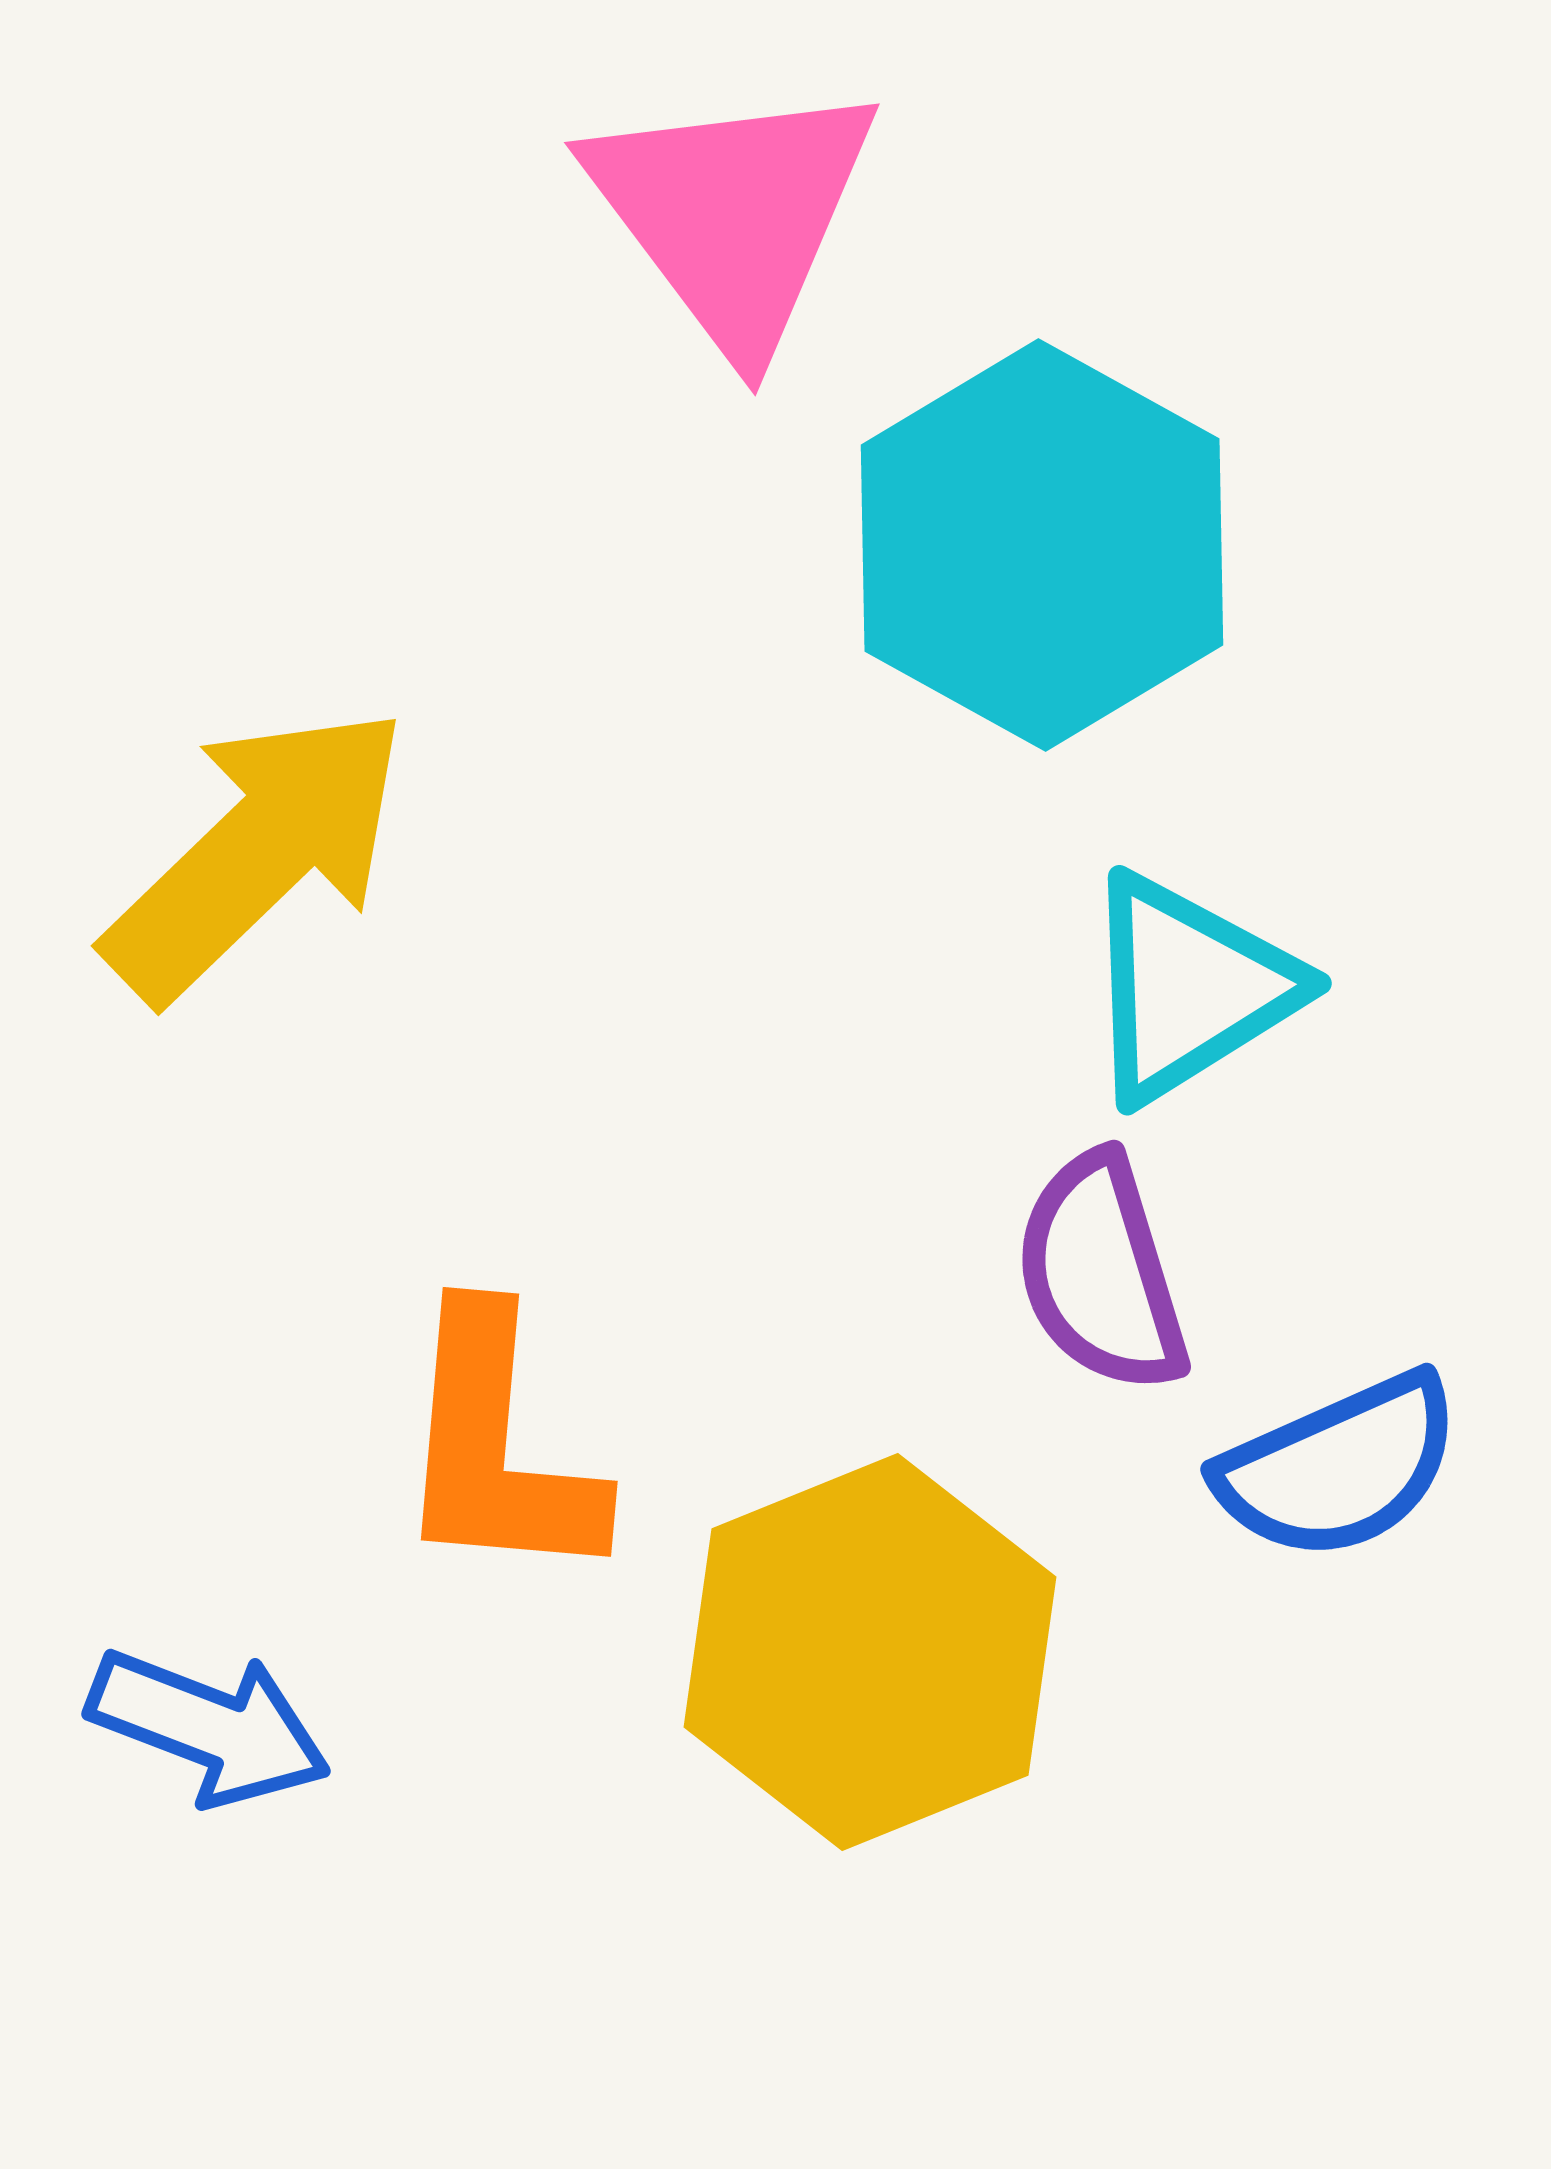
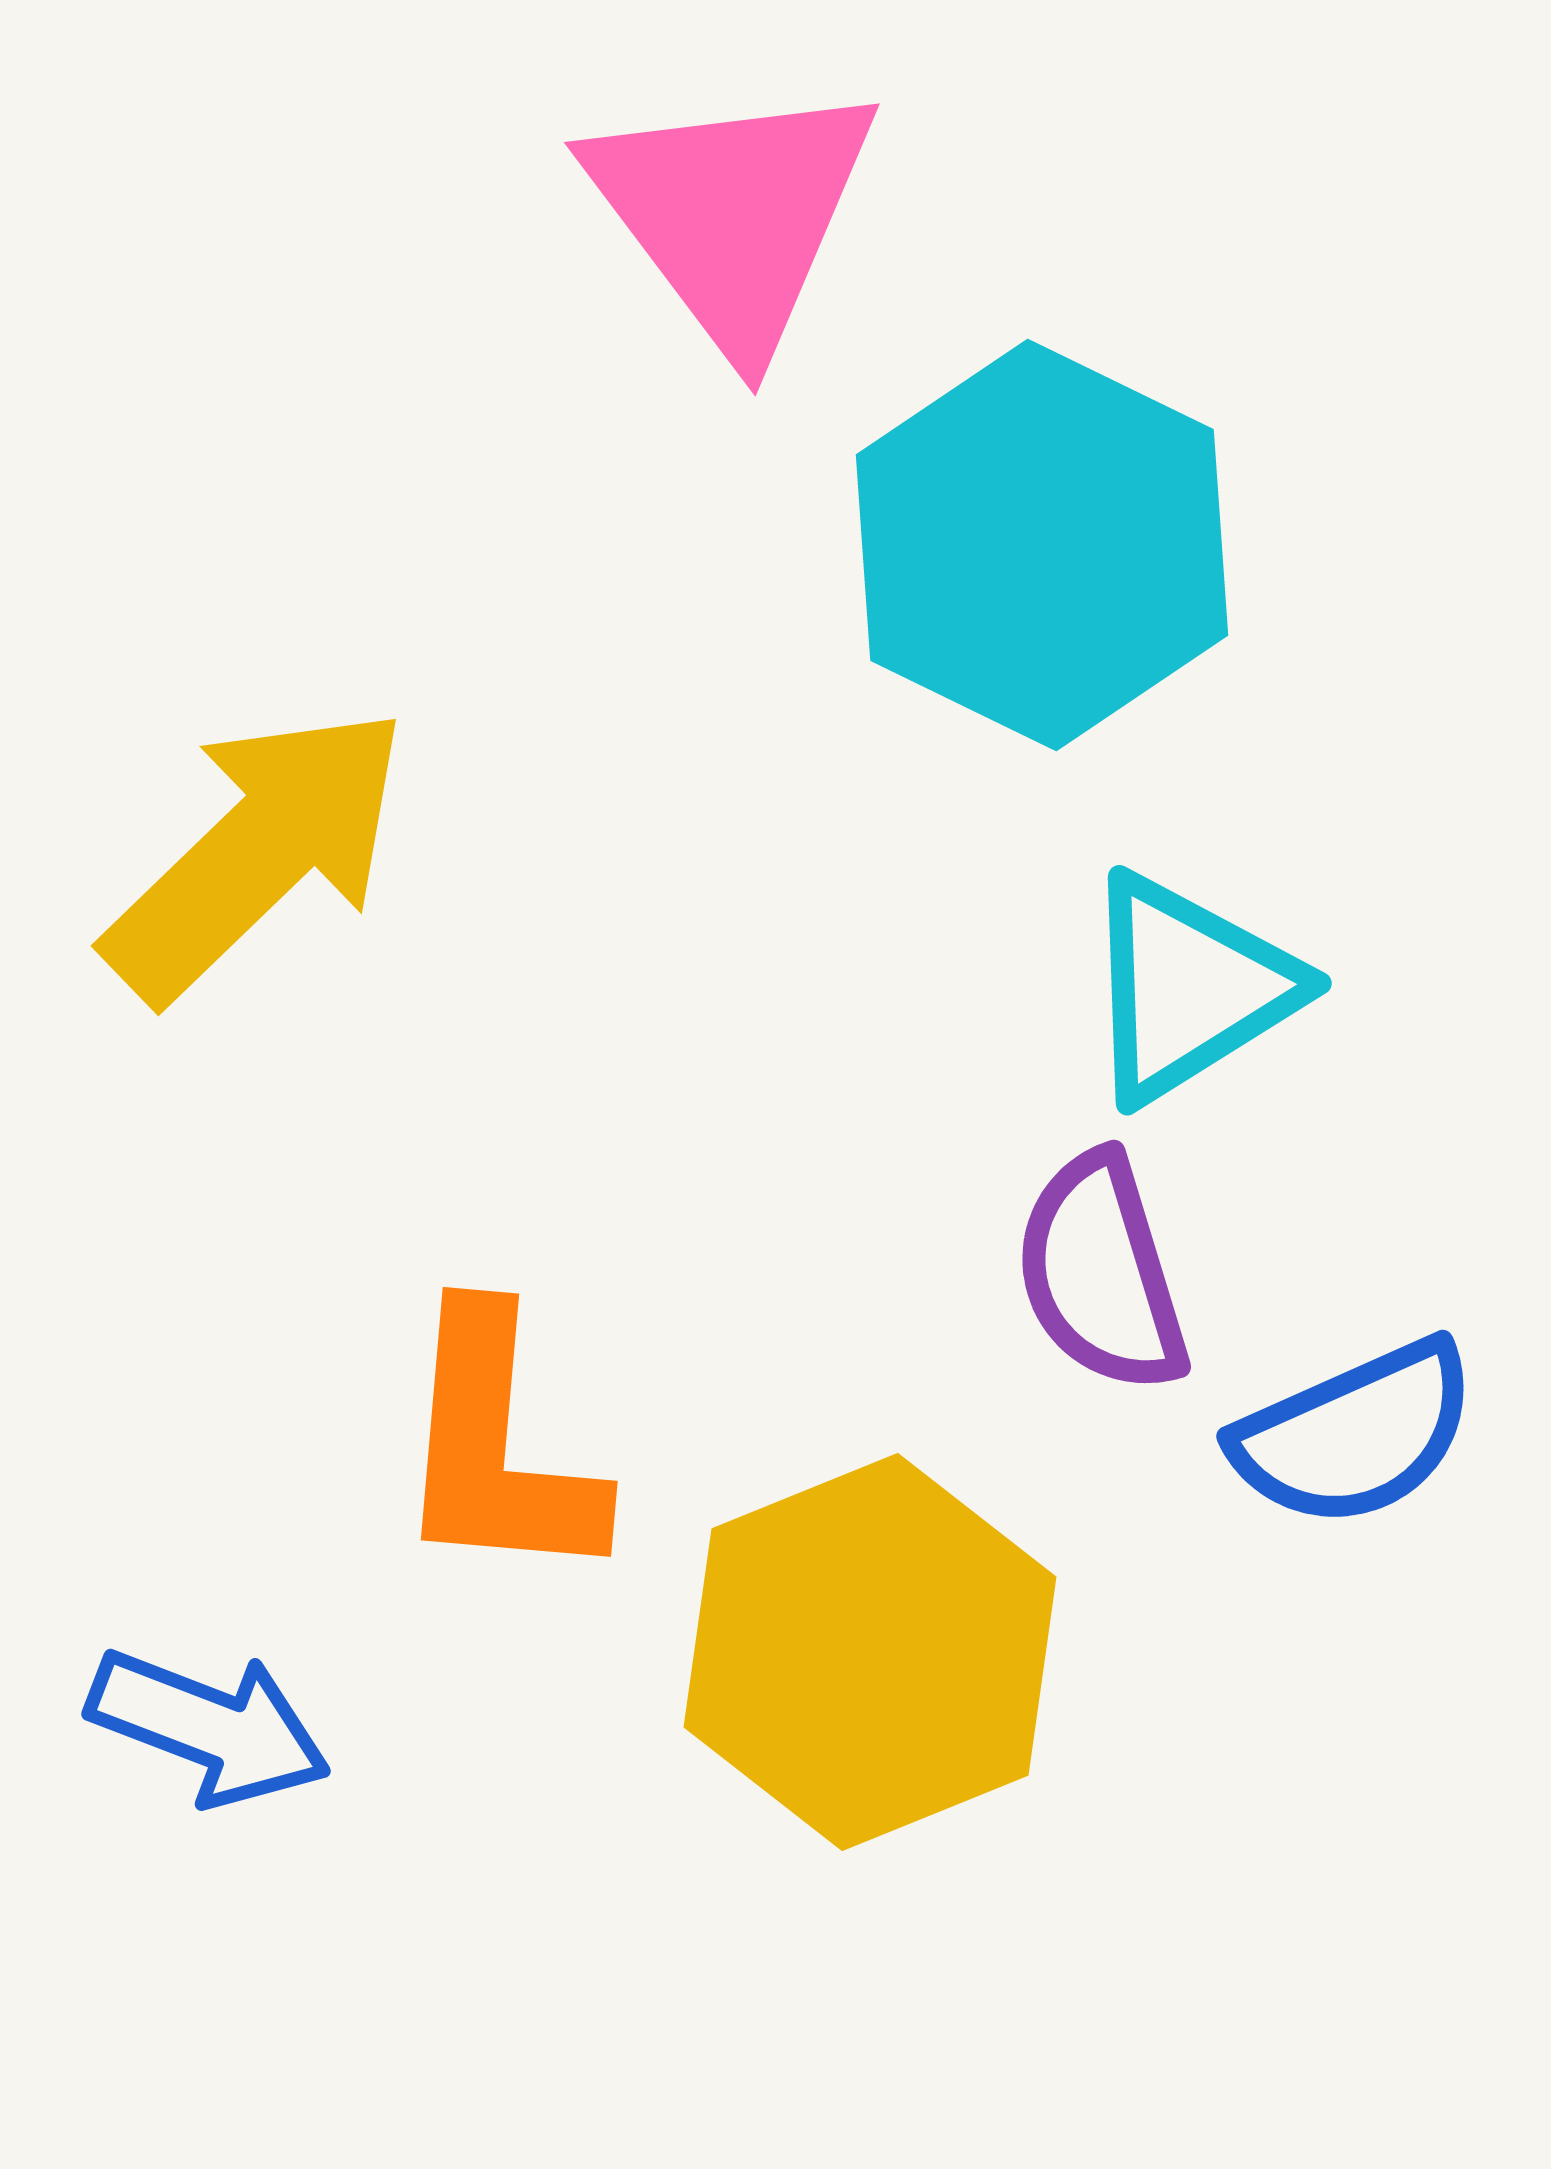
cyan hexagon: rotated 3 degrees counterclockwise
blue semicircle: moved 16 px right, 33 px up
